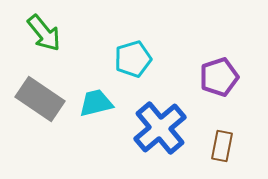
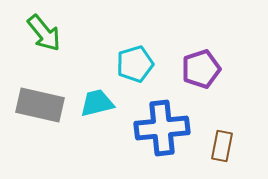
cyan pentagon: moved 2 px right, 5 px down
purple pentagon: moved 18 px left, 8 px up
gray rectangle: moved 6 px down; rotated 21 degrees counterclockwise
cyan trapezoid: moved 1 px right
blue cross: moved 2 px right; rotated 34 degrees clockwise
